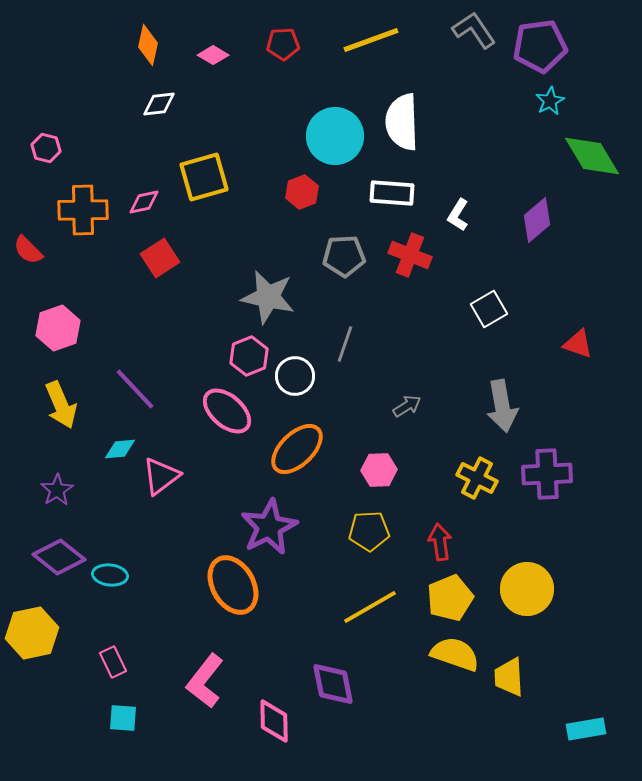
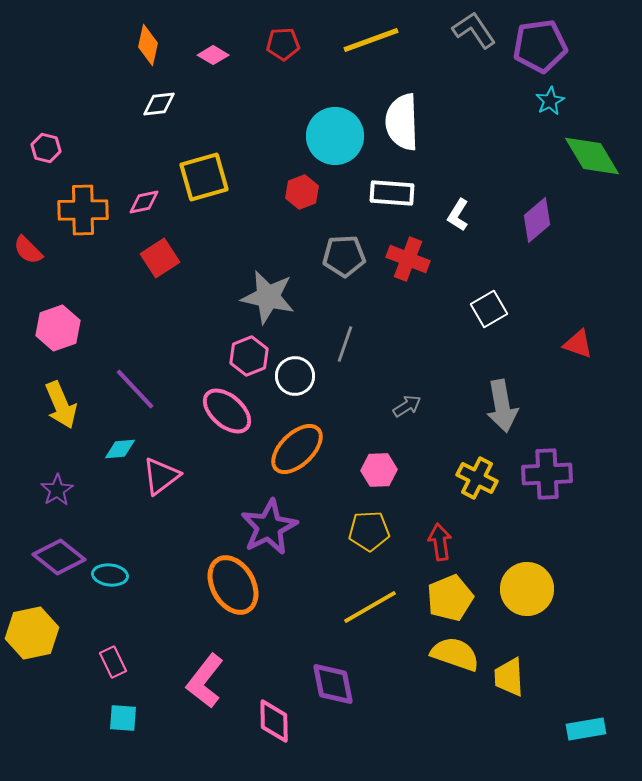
red cross at (410, 255): moved 2 px left, 4 px down
